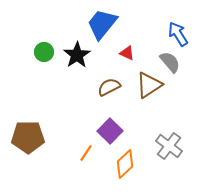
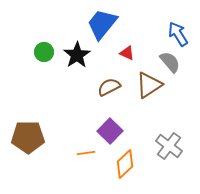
orange line: rotated 48 degrees clockwise
